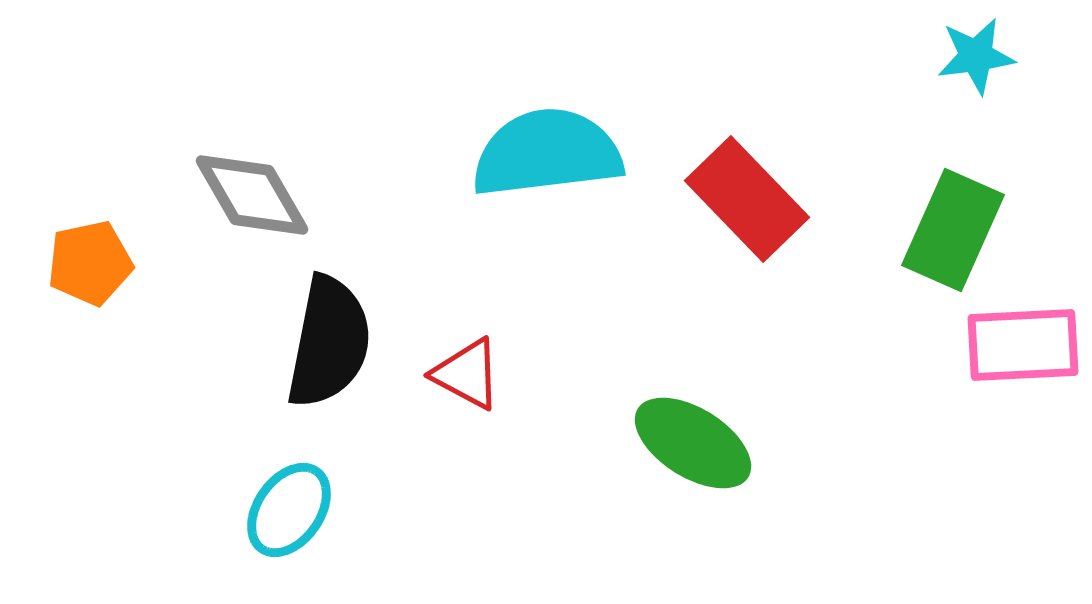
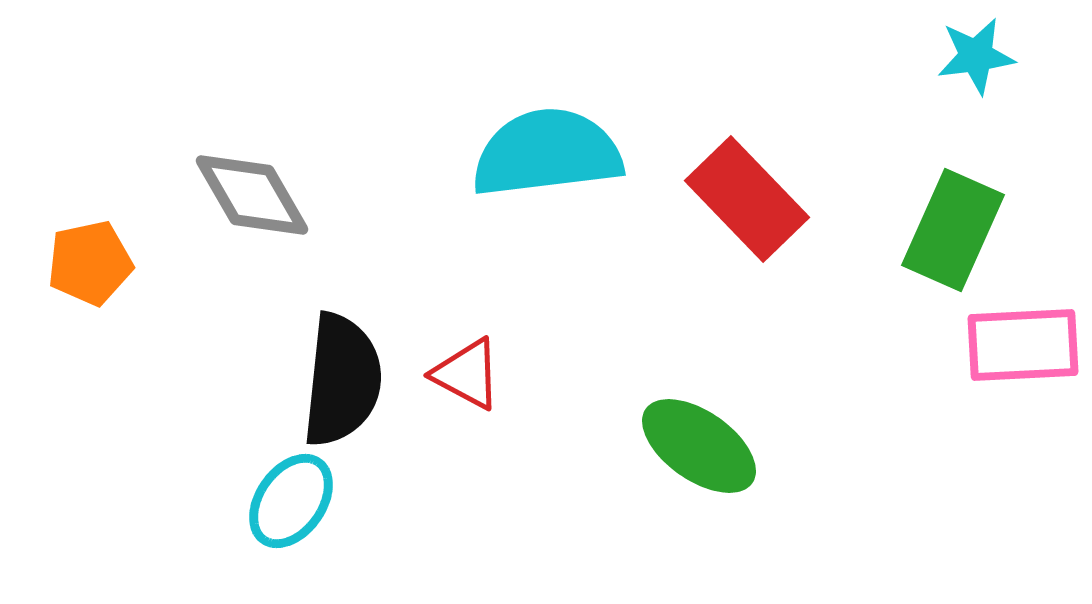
black semicircle: moved 13 px right, 38 px down; rotated 5 degrees counterclockwise
green ellipse: moved 6 px right, 3 px down; rotated 3 degrees clockwise
cyan ellipse: moved 2 px right, 9 px up
